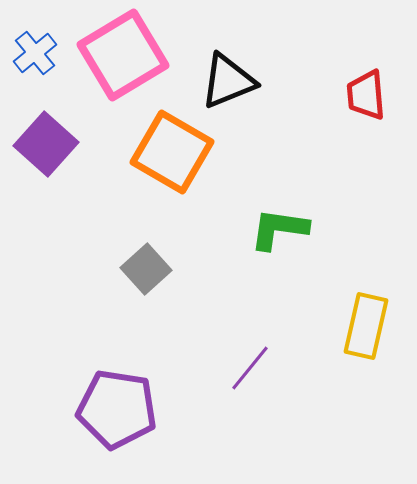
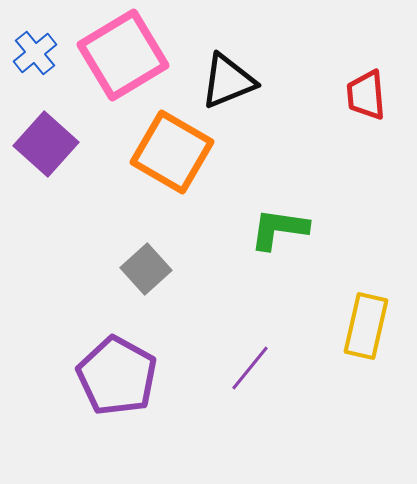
purple pentagon: moved 33 px up; rotated 20 degrees clockwise
